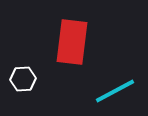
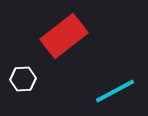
red rectangle: moved 8 px left, 6 px up; rotated 45 degrees clockwise
